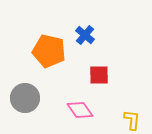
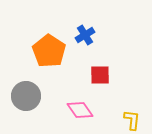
blue cross: rotated 18 degrees clockwise
orange pentagon: rotated 20 degrees clockwise
red square: moved 1 px right
gray circle: moved 1 px right, 2 px up
